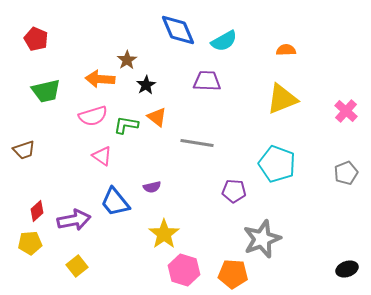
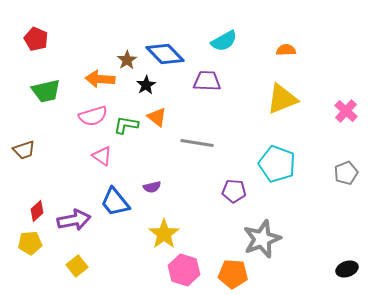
blue diamond: moved 13 px left, 24 px down; rotated 21 degrees counterclockwise
